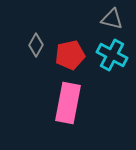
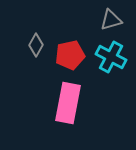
gray triangle: moved 1 px left, 1 px down; rotated 30 degrees counterclockwise
cyan cross: moved 1 px left, 2 px down
